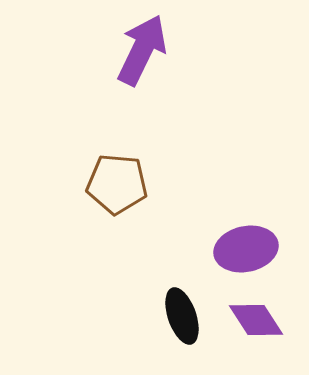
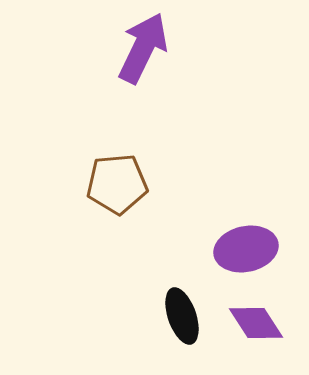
purple arrow: moved 1 px right, 2 px up
brown pentagon: rotated 10 degrees counterclockwise
purple diamond: moved 3 px down
